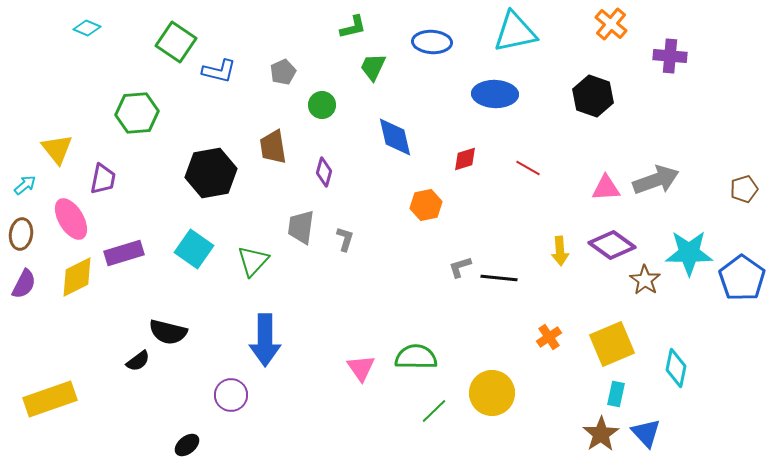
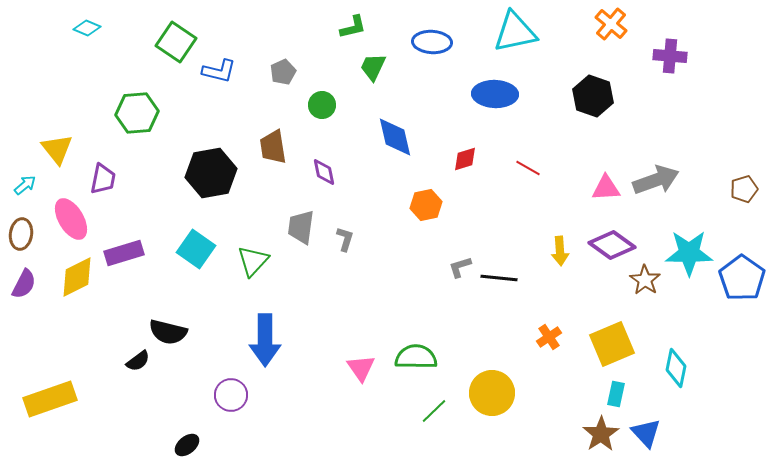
purple diamond at (324, 172): rotated 28 degrees counterclockwise
cyan square at (194, 249): moved 2 px right
